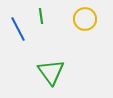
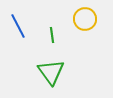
green line: moved 11 px right, 19 px down
blue line: moved 3 px up
